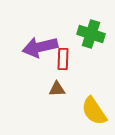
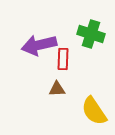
purple arrow: moved 1 px left, 2 px up
